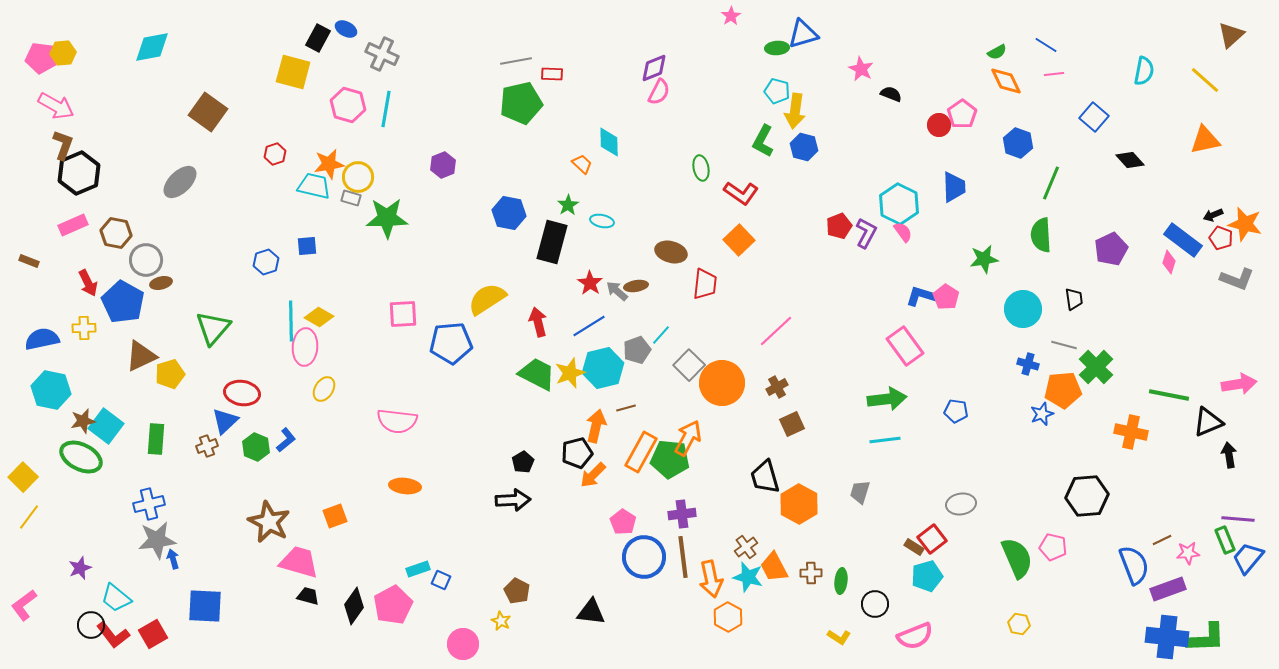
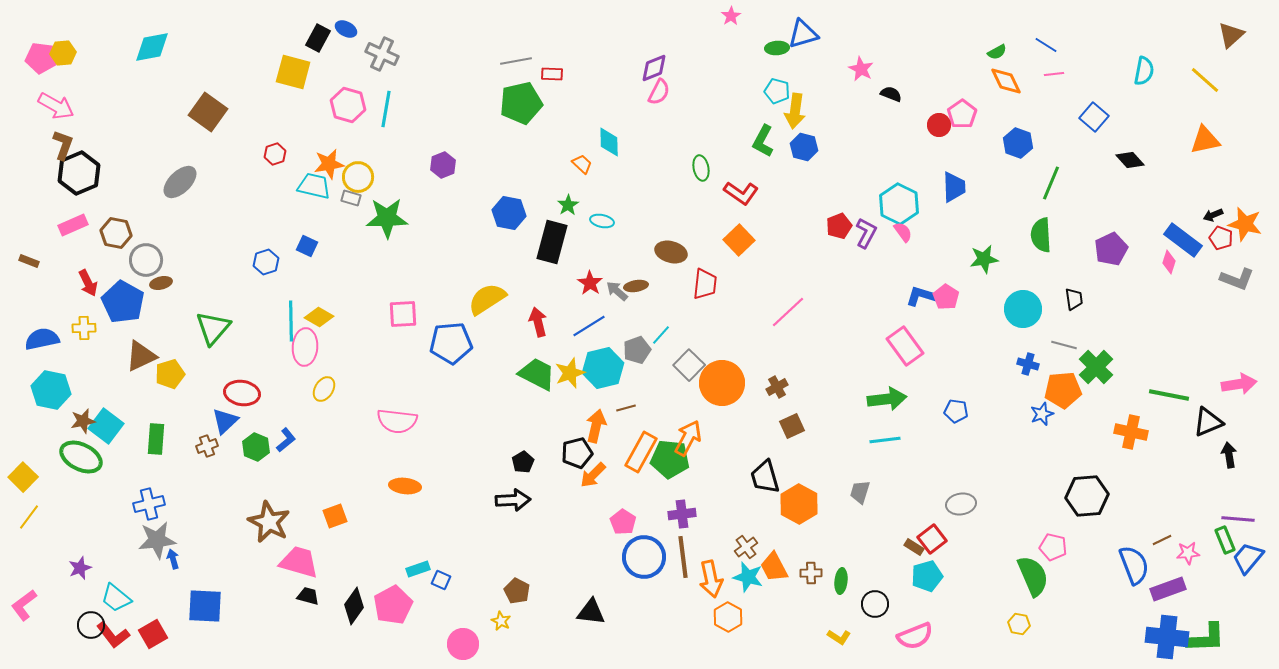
blue square at (307, 246): rotated 30 degrees clockwise
pink line at (776, 331): moved 12 px right, 19 px up
brown square at (792, 424): moved 2 px down
green semicircle at (1017, 558): moved 16 px right, 18 px down
